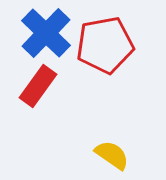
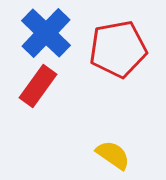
red pentagon: moved 13 px right, 4 px down
yellow semicircle: moved 1 px right
